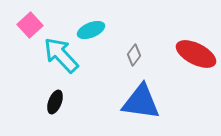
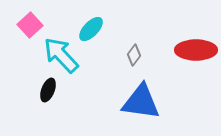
cyan ellipse: moved 1 px up; rotated 24 degrees counterclockwise
red ellipse: moved 4 px up; rotated 27 degrees counterclockwise
black ellipse: moved 7 px left, 12 px up
